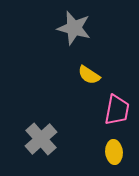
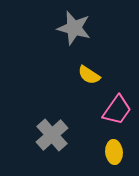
pink trapezoid: rotated 24 degrees clockwise
gray cross: moved 11 px right, 4 px up
